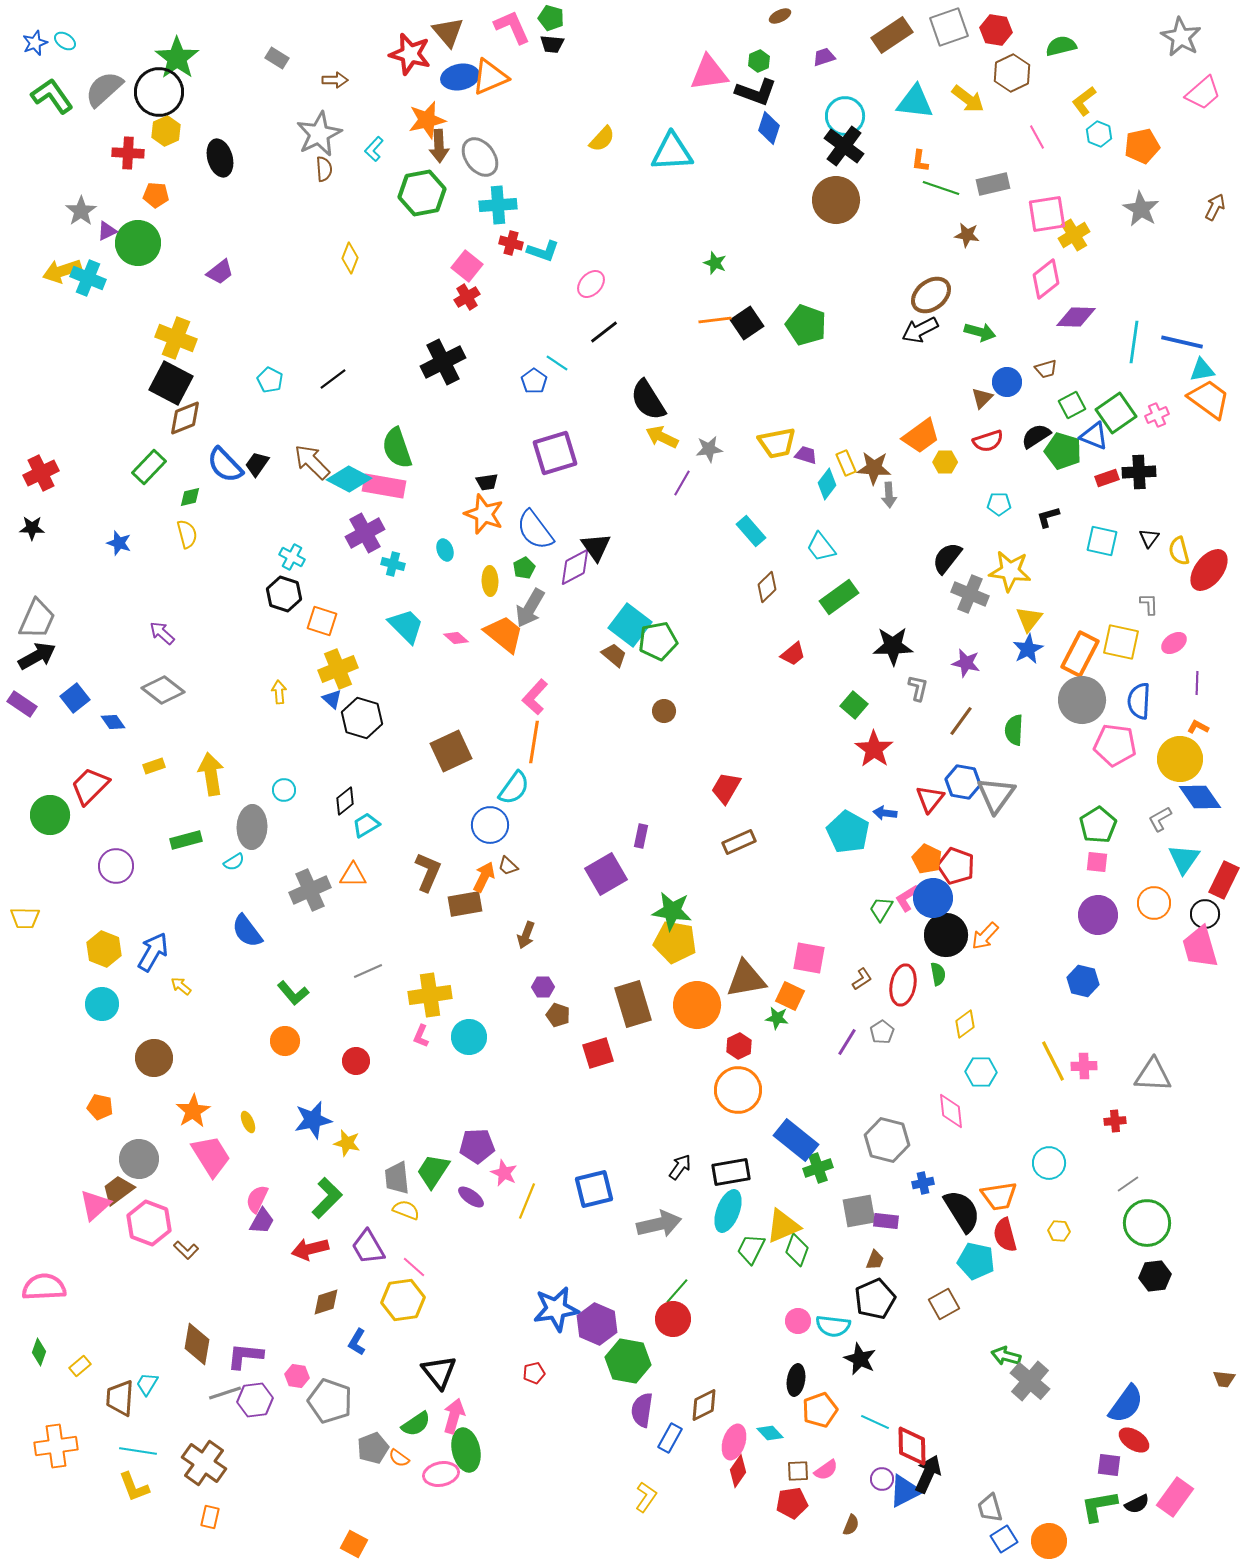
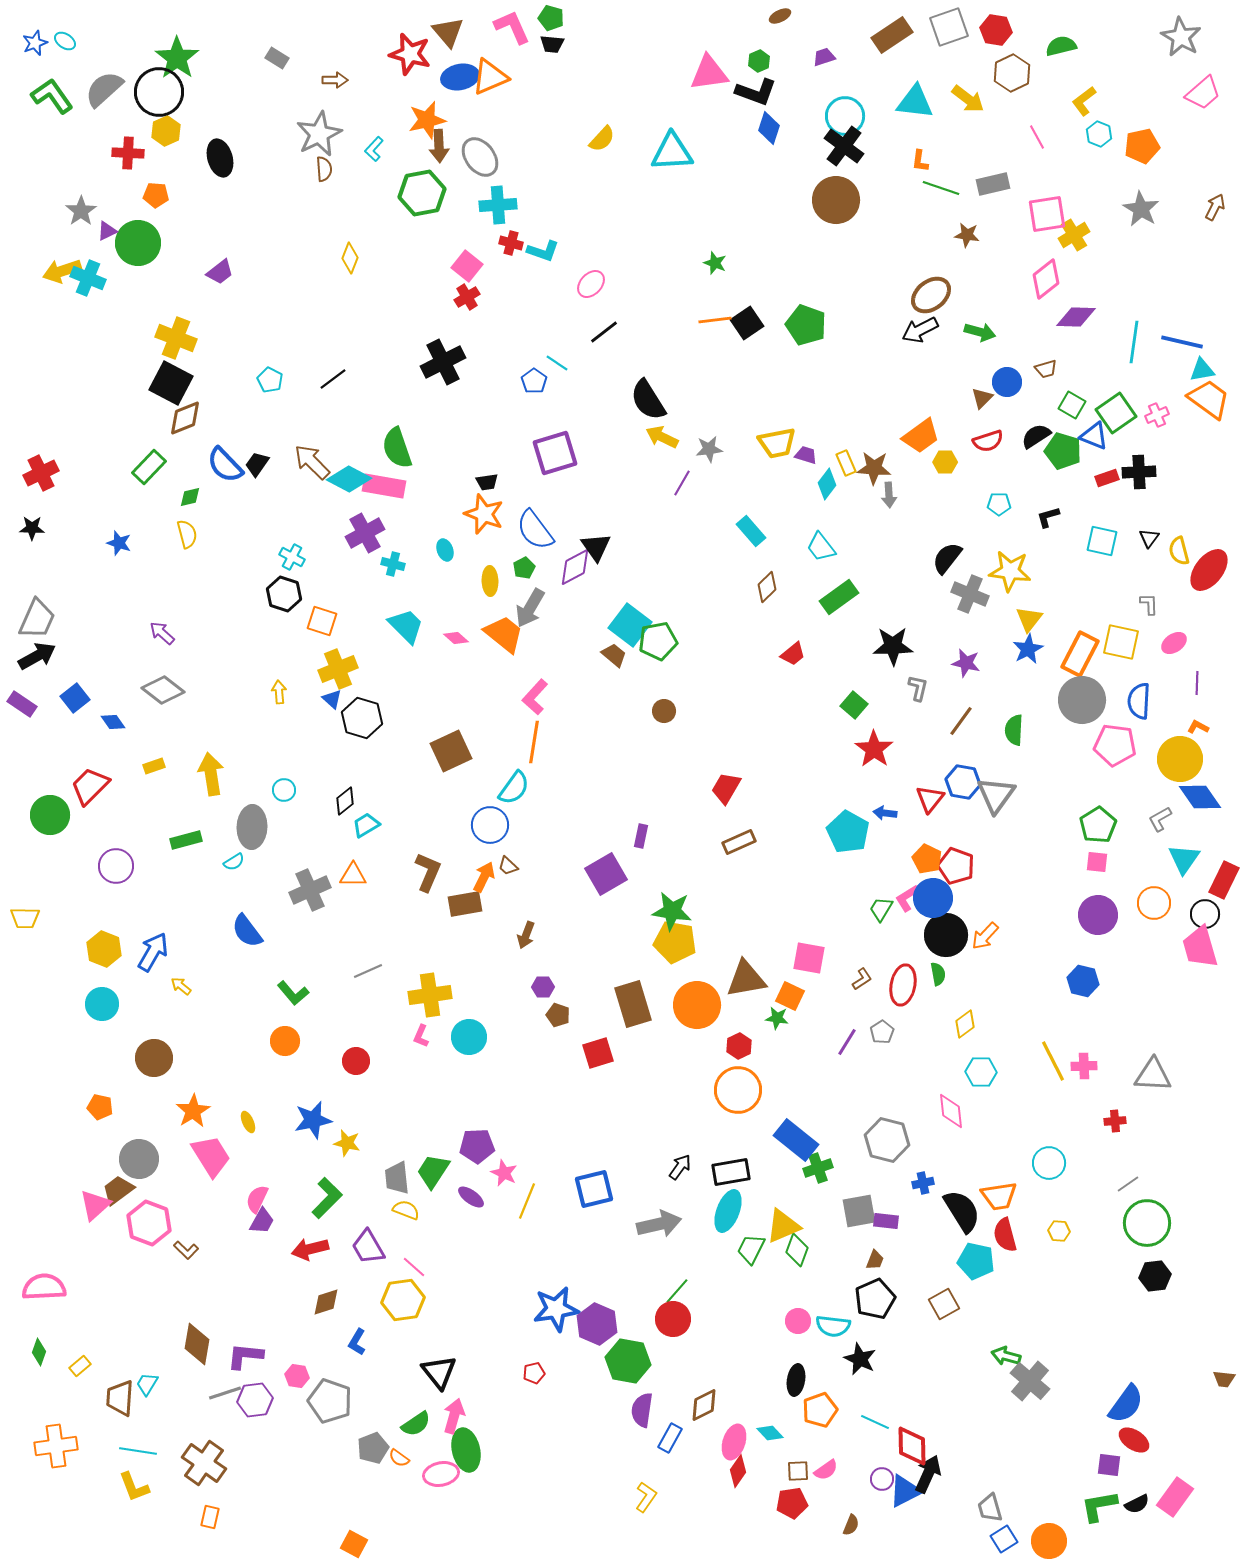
green square at (1072, 405): rotated 32 degrees counterclockwise
